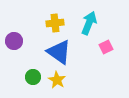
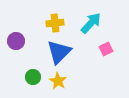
cyan arrow: moved 2 px right; rotated 20 degrees clockwise
purple circle: moved 2 px right
pink square: moved 2 px down
blue triangle: rotated 40 degrees clockwise
yellow star: moved 1 px right, 1 px down
